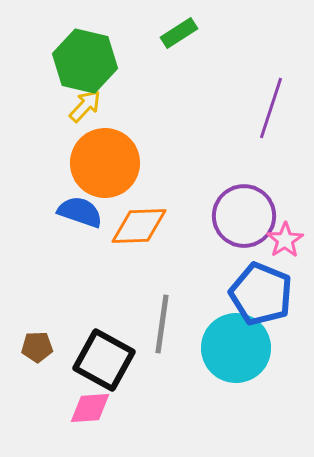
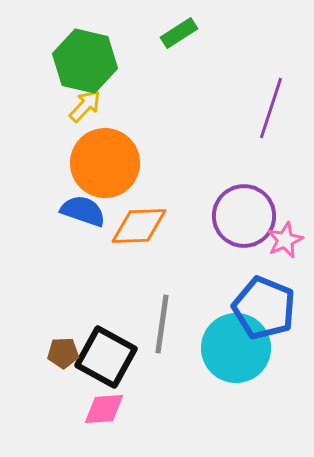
blue semicircle: moved 3 px right, 1 px up
pink star: rotated 9 degrees clockwise
blue pentagon: moved 3 px right, 14 px down
brown pentagon: moved 26 px right, 6 px down
black square: moved 2 px right, 3 px up
pink diamond: moved 14 px right, 1 px down
